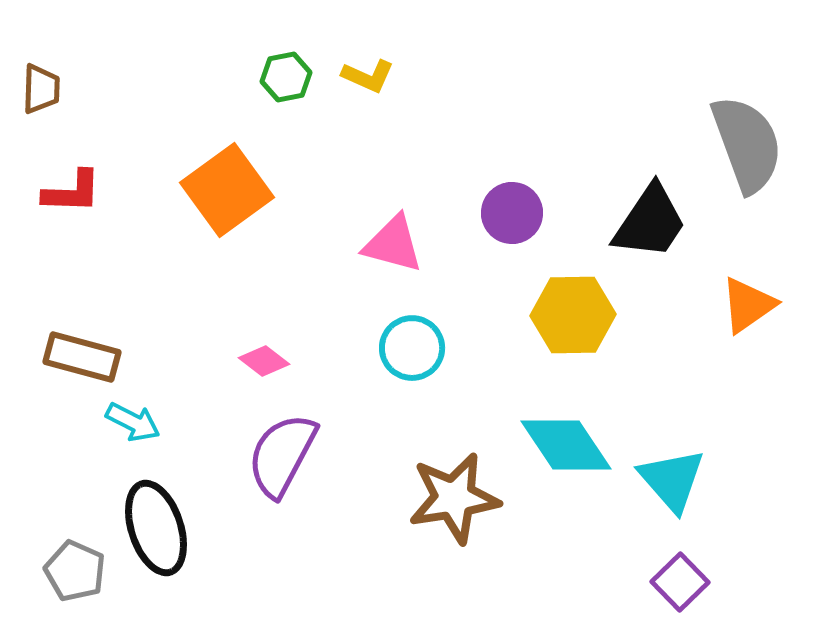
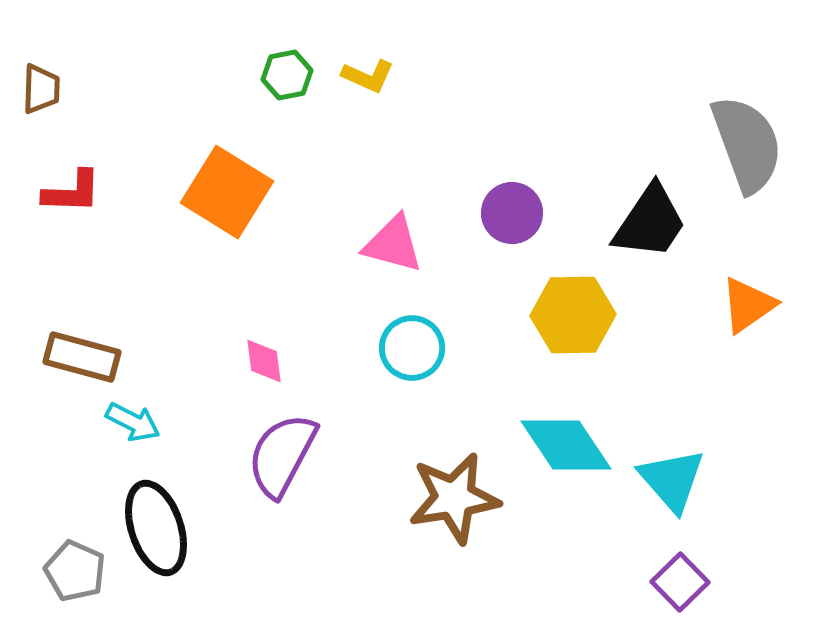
green hexagon: moved 1 px right, 2 px up
orange square: moved 2 px down; rotated 22 degrees counterclockwise
pink diamond: rotated 45 degrees clockwise
